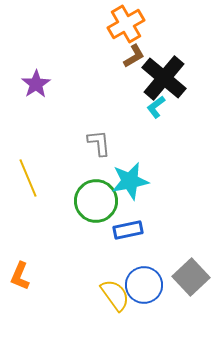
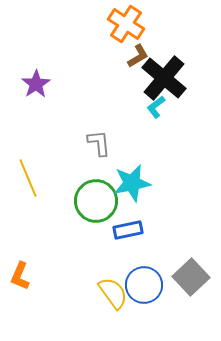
orange cross: rotated 27 degrees counterclockwise
brown L-shape: moved 4 px right
cyan star: moved 2 px right, 2 px down
yellow semicircle: moved 2 px left, 2 px up
